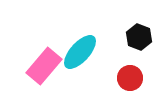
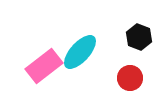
pink rectangle: rotated 12 degrees clockwise
